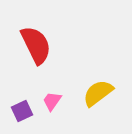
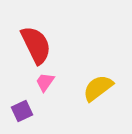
yellow semicircle: moved 5 px up
pink trapezoid: moved 7 px left, 19 px up
